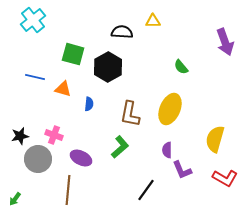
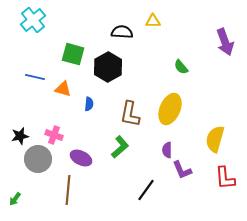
red L-shape: rotated 55 degrees clockwise
